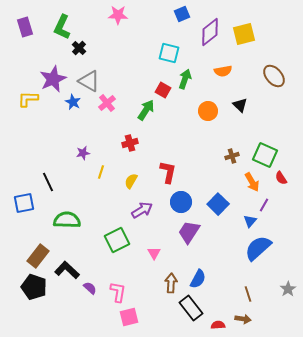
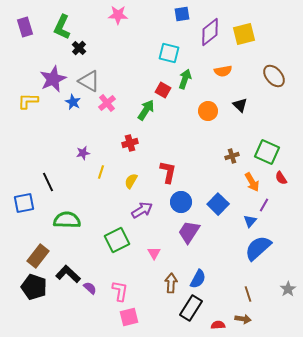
blue square at (182, 14): rotated 14 degrees clockwise
yellow L-shape at (28, 99): moved 2 px down
green square at (265, 155): moved 2 px right, 3 px up
black L-shape at (67, 270): moved 1 px right, 4 px down
pink L-shape at (118, 292): moved 2 px right, 1 px up
black rectangle at (191, 308): rotated 70 degrees clockwise
